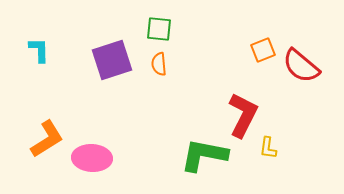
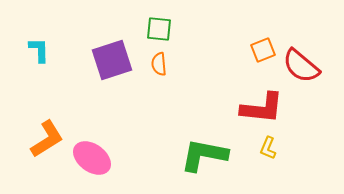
red L-shape: moved 19 px right, 7 px up; rotated 69 degrees clockwise
yellow L-shape: rotated 15 degrees clockwise
pink ellipse: rotated 33 degrees clockwise
